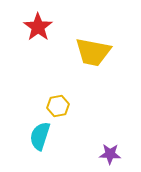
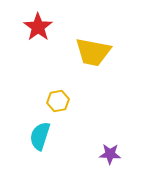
yellow hexagon: moved 5 px up
